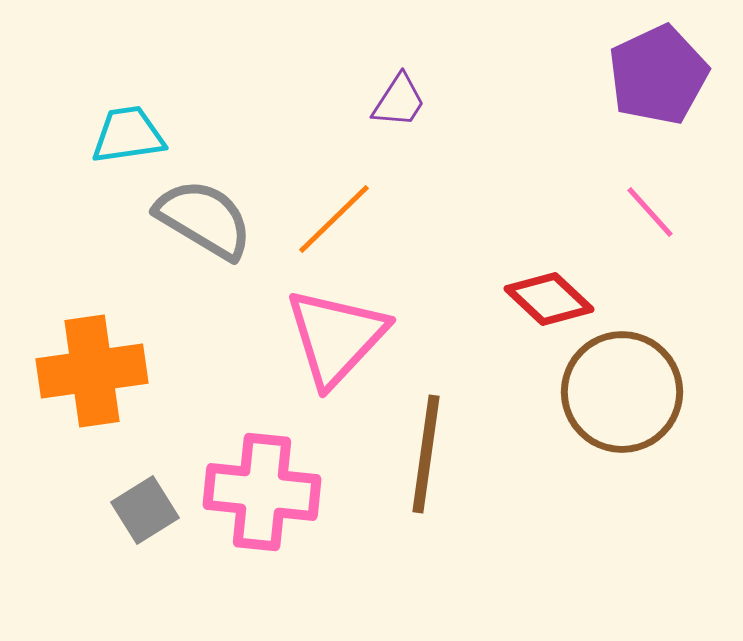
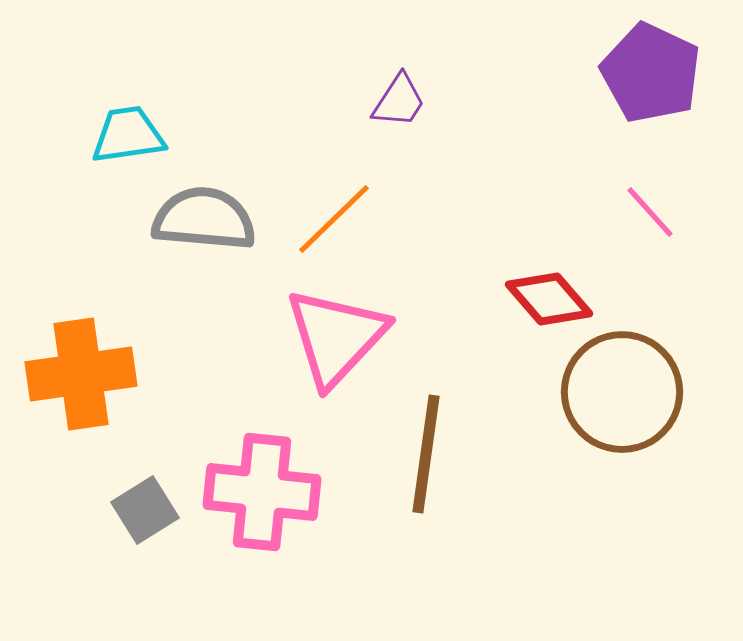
purple pentagon: moved 7 px left, 2 px up; rotated 22 degrees counterclockwise
gray semicircle: rotated 26 degrees counterclockwise
red diamond: rotated 6 degrees clockwise
orange cross: moved 11 px left, 3 px down
